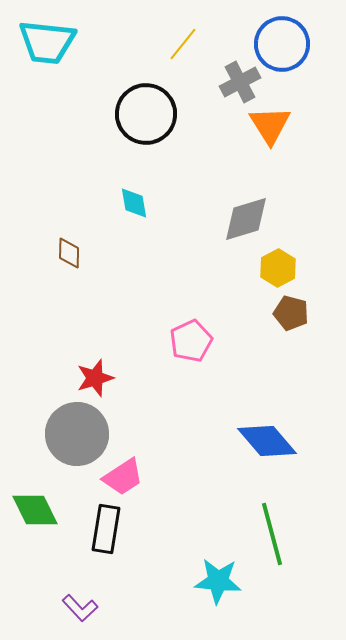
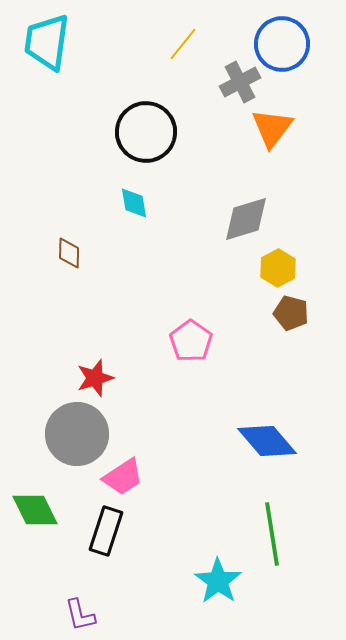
cyan trapezoid: rotated 92 degrees clockwise
black circle: moved 18 px down
orange triangle: moved 2 px right, 3 px down; rotated 9 degrees clockwise
pink pentagon: rotated 12 degrees counterclockwise
black rectangle: moved 2 px down; rotated 9 degrees clockwise
green line: rotated 6 degrees clockwise
cyan star: rotated 30 degrees clockwise
purple L-shape: moved 7 px down; rotated 30 degrees clockwise
